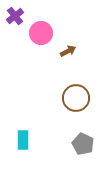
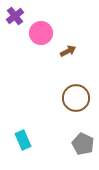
cyan rectangle: rotated 24 degrees counterclockwise
